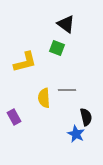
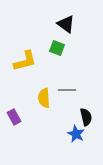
yellow L-shape: moved 1 px up
